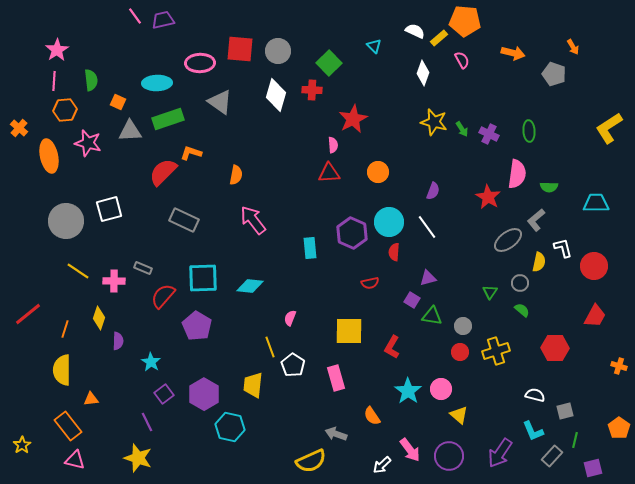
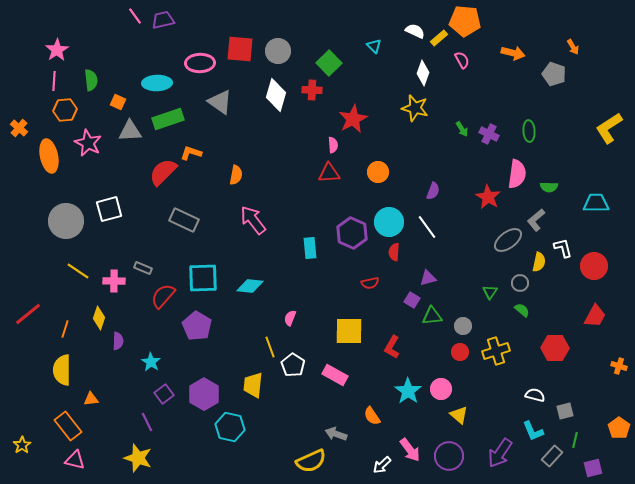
yellow star at (434, 122): moved 19 px left, 14 px up
pink star at (88, 143): rotated 12 degrees clockwise
green triangle at (432, 316): rotated 15 degrees counterclockwise
pink rectangle at (336, 378): moved 1 px left, 3 px up; rotated 45 degrees counterclockwise
